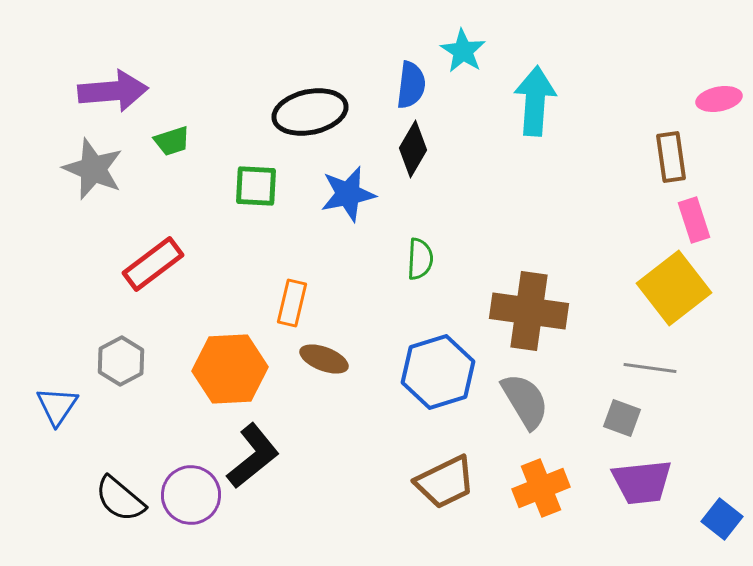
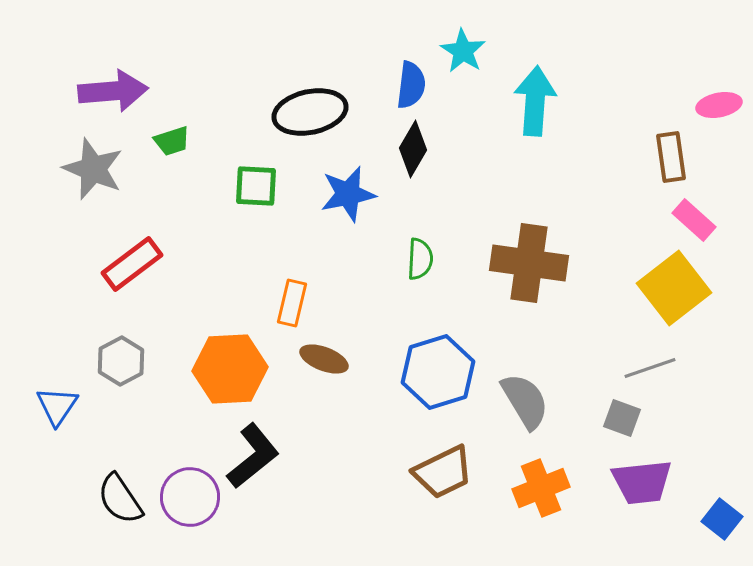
pink ellipse: moved 6 px down
pink rectangle: rotated 30 degrees counterclockwise
red rectangle: moved 21 px left
brown cross: moved 48 px up
gray line: rotated 27 degrees counterclockwise
brown trapezoid: moved 2 px left, 10 px up
purple circle: moved 1 px left, 2 px down
black semicircle: rotated 16 degrees clockwise
